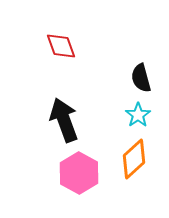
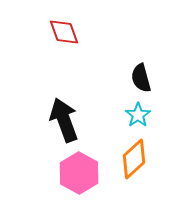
red diamond: moved 3 px right, 14 px up
